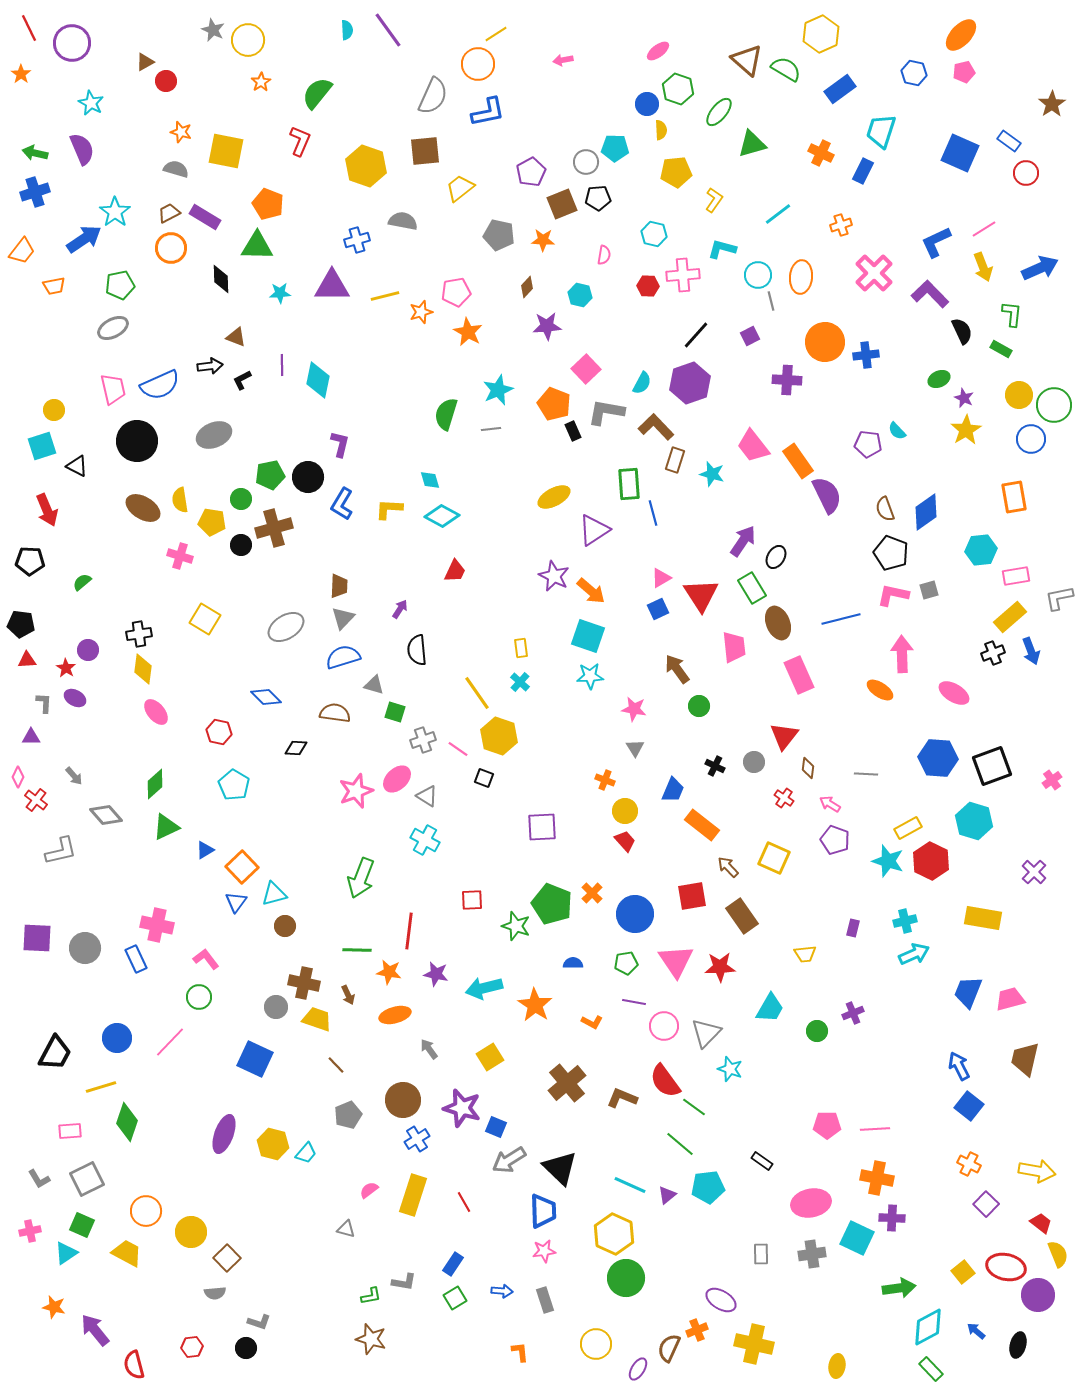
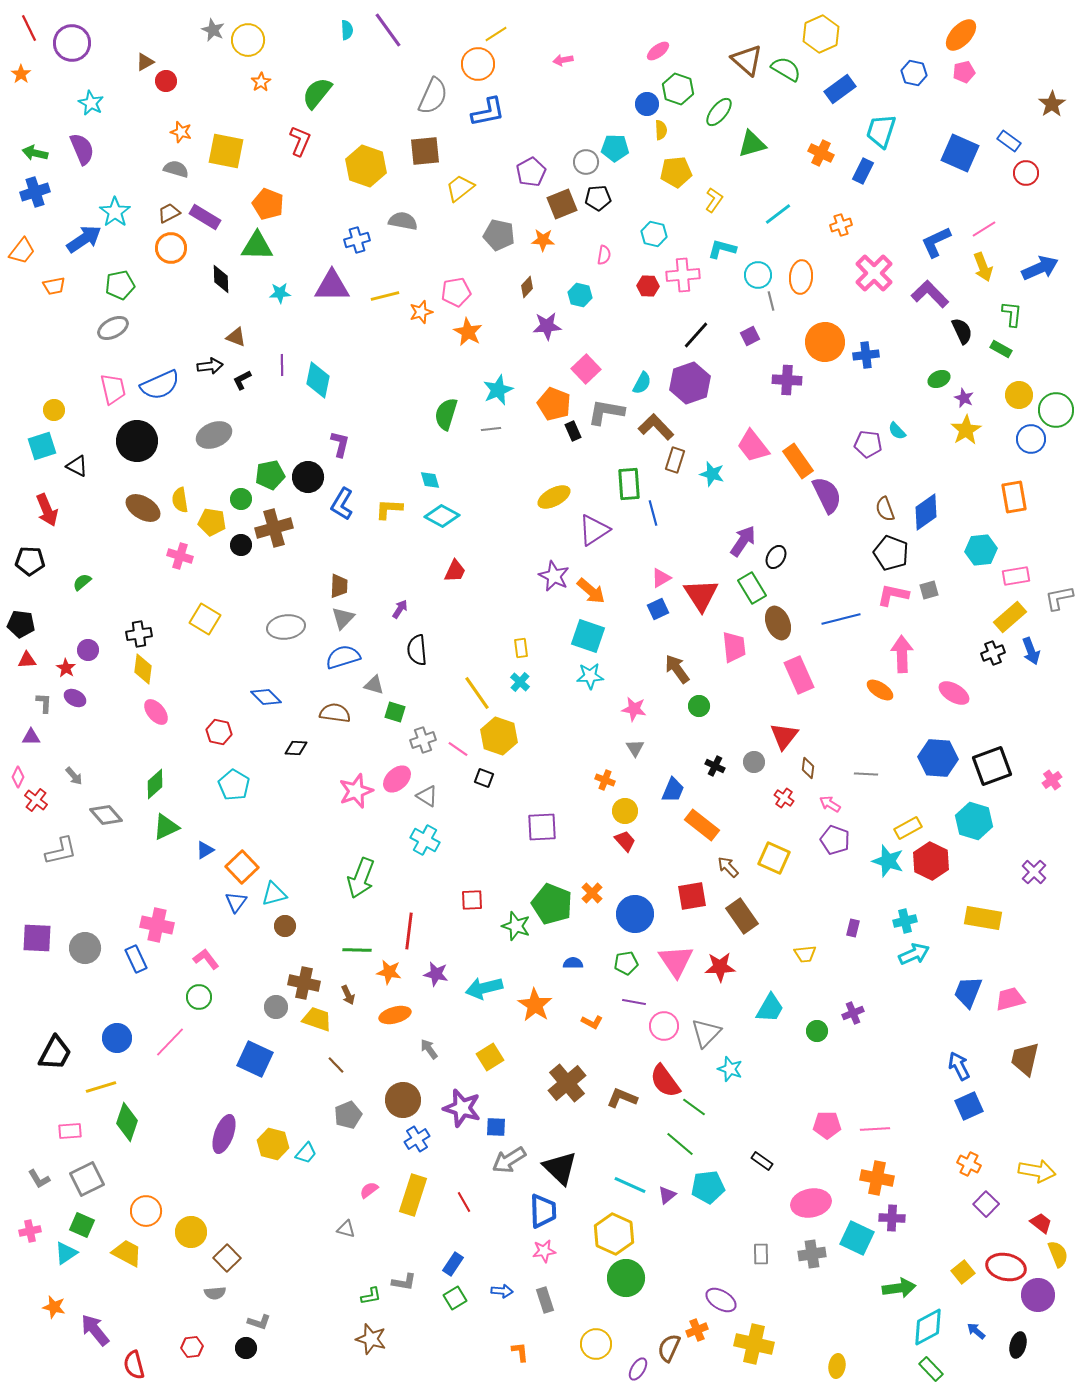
green circle at (1054, 405): moved 2 px right, 5 px down
gray ellipse at (286, 627): rotated 24 degrees clockwise
blue square at (969, 1106): rotated 28 degrees clockwise
blue square at (496, 1127): rotated 20 degrees counterclockwise
